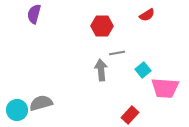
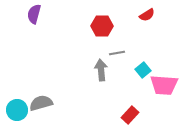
pink trapezoid: moved 1 px left, 3 px up
